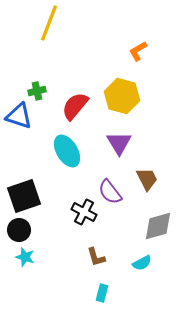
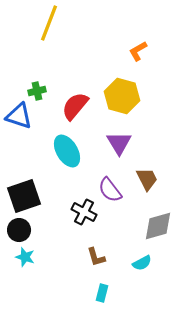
purple semicircle: moved 2 px up
